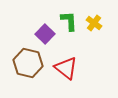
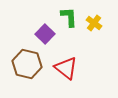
green L-shape: moved 4 px up
brown hexagon: moved 1 px left, 1 px down
